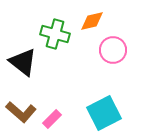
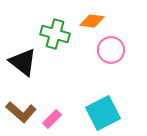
orange diamond: rotated 20 degrees clockwise
pink circle: moved 2 px left
cyan square: moved 1 px left
